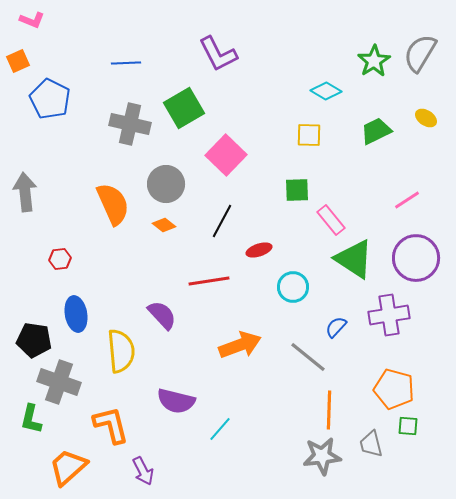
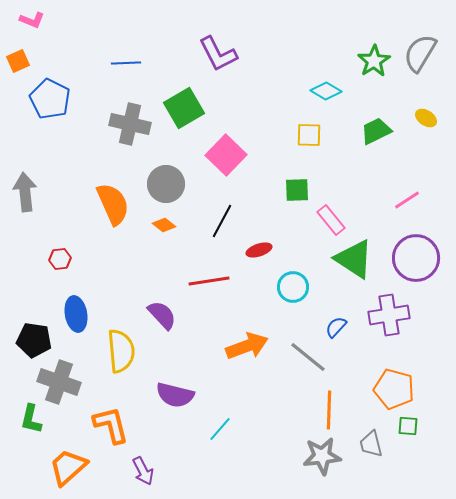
orange arrow at (240, 345): moved 7 px right, 1 px down
purple semicircle at (176, 401): moved 1 px left, 6 px up
